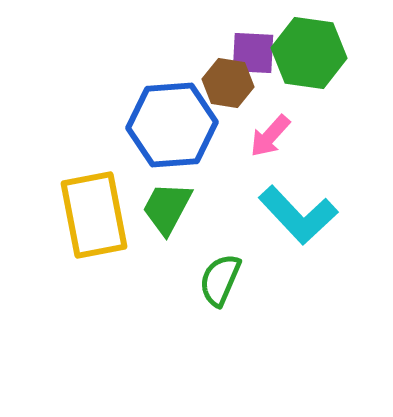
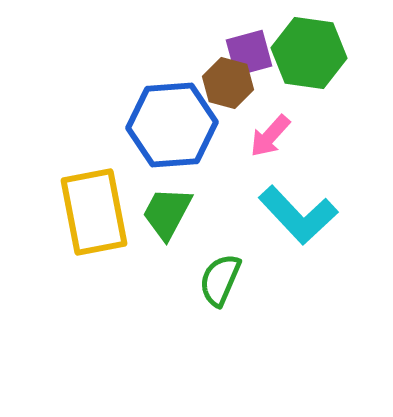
purple square: moved 4 px left; rotated 18 degrees counterclockwise
brown hexagon: rotated 6 degrees clockwise
green trapezoid: moved 5 px down
yellow rectangle: moved 3 px up
